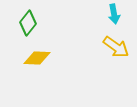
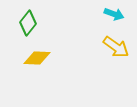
cyan arrow: rotated 60 degrees counterclockwise
